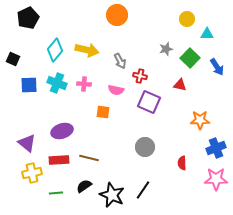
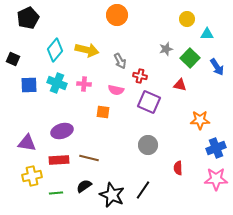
purple triangle: rotated 30 degrees counterclockwise
gray circle: moved 3 px right, 2 px up
red semicircle: moved 4 px left, 5 px down
yellow cross: moved 3 px down
